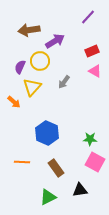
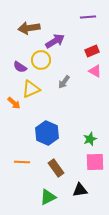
purple line: rotated 42 degrees clockwise
brown arrow: moved 2 px up
yellow circle: moved 1 px right, 1 px up
purple semicircle: rotated 80 degrees counterclockwise
yellow triangle: moved 1 px left, 2 px down; rotated 24 degrees clockwise
orange arrow: moved 1 px down
green star: rotated 24 degrees counterclockwise
pink square: rotated 30 degrees counterclockwise
